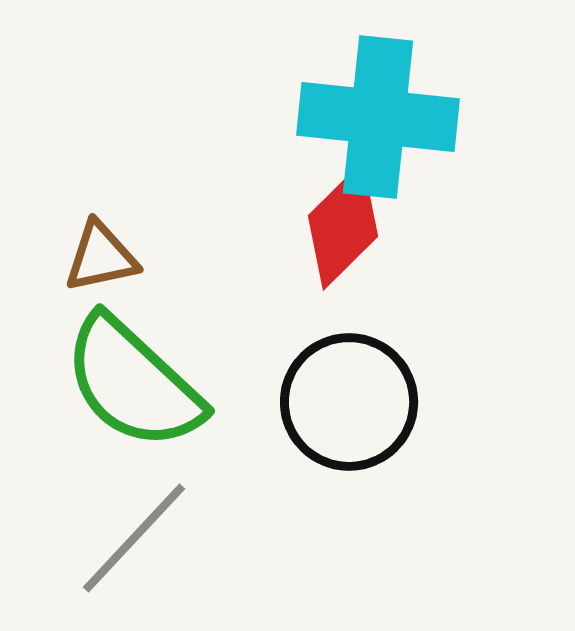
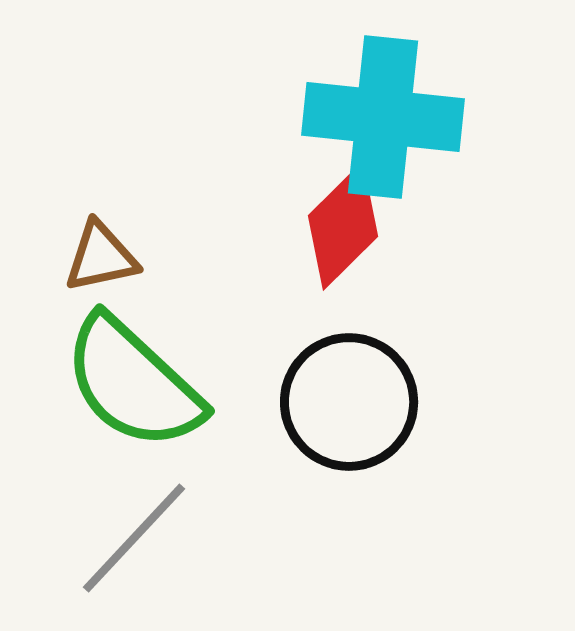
cyan cross: moved 5 px right
